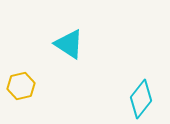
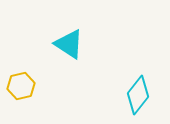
cyan diamond: moved 3 px left, 4 px up
